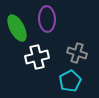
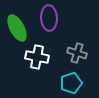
purple ellipse: moved 2 px right, 1 px up
white cross: rotated 25 degrees clockwise
cyan pentagon: moved 1 px right, 2 px down; rotated 10 degrees clockwise
